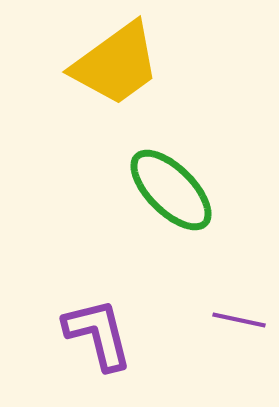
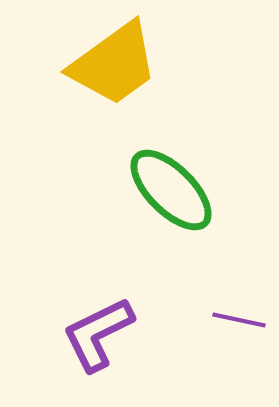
yellow trapezoid: moved 2 px left
purple L-shape: rotated 102 degrees counterclockwise
